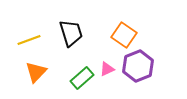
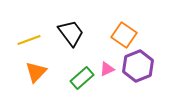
black trapezoid: rotated 20 degrees counterclockwise
